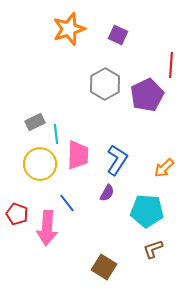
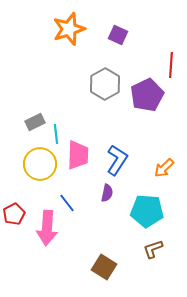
purple semicircle: rotated 18 degrees counterclockwise
red pentagon: moved 3 px left; rotated 25 degrees clockwise
